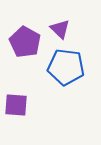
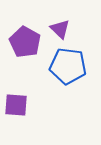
blue pentagon: moved 2 px right, 1 px up
